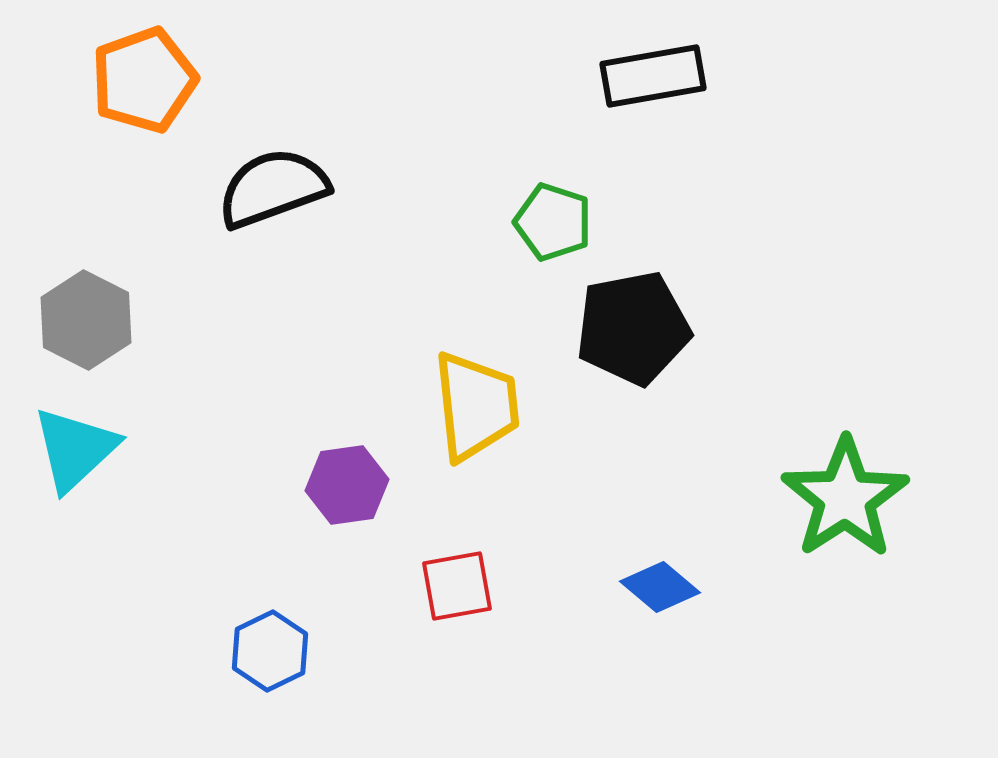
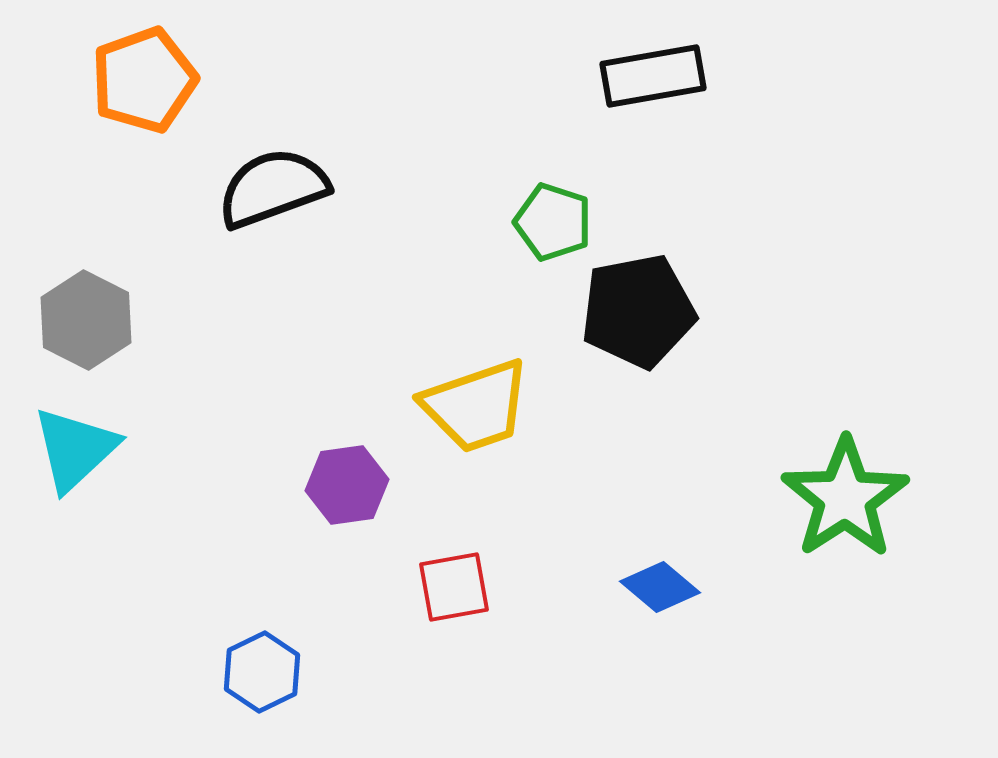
black pentagon: moved 5 px right, 17 px up
yellow trapezoid: rotated 77 degrees clockwise
red square: moved 3 px left, 1 px down
blue hexagon: moved 8 px left, 21 px down
